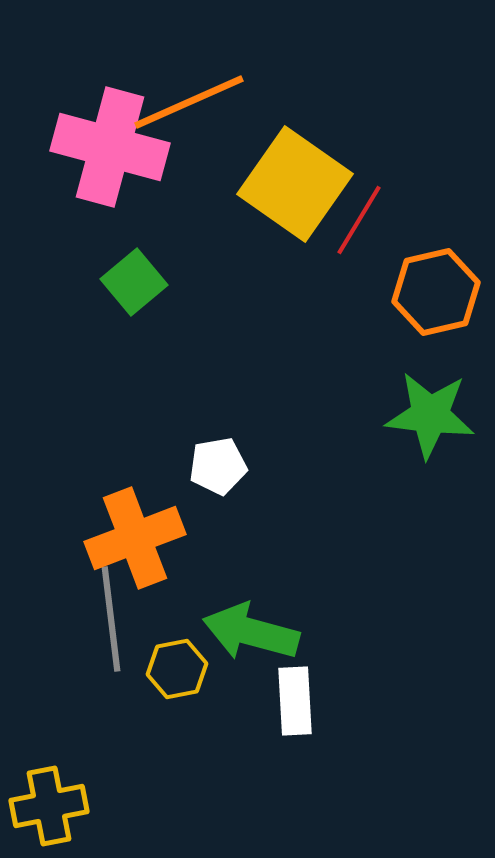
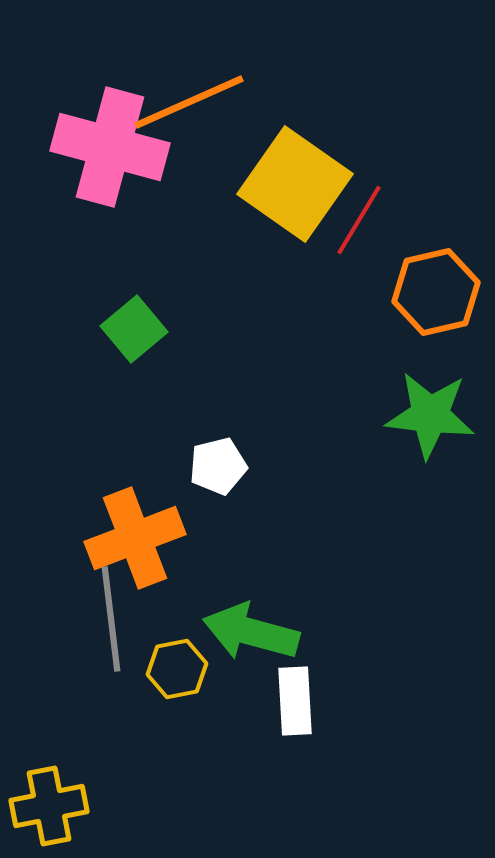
green square: moved 47 px down
white pentagon: rotated 4 degrees counterclockwise
